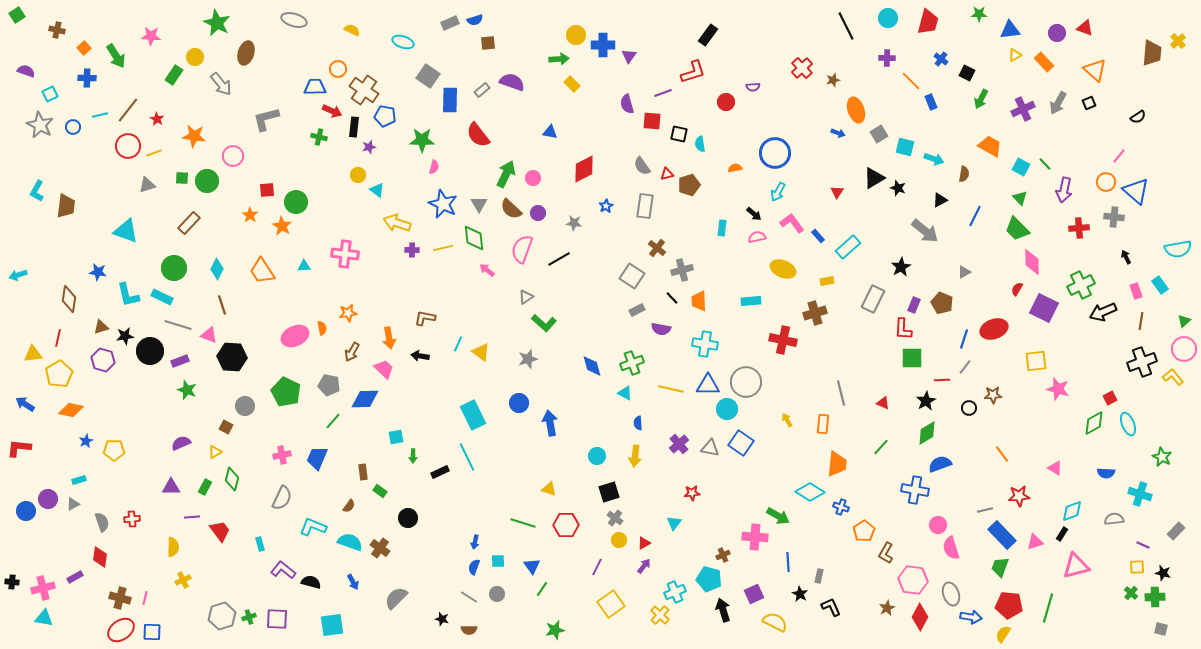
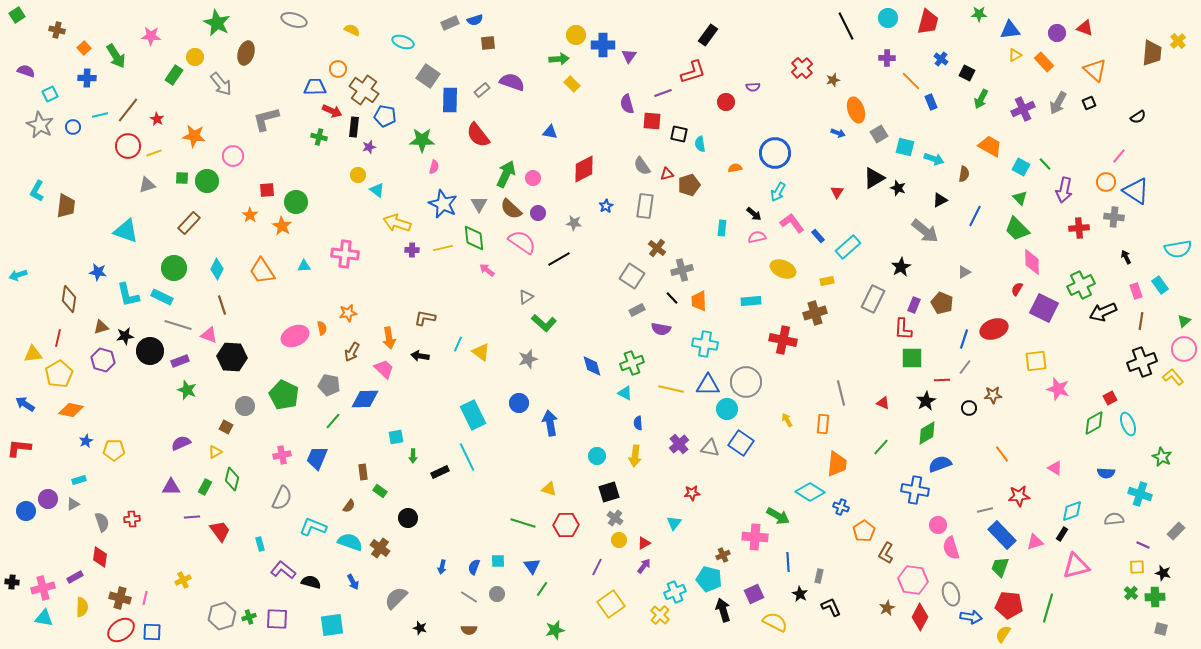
blue triangle at (1136, 191): rotated 8 degrees counterclockwise
pink semicircle at (522, 249): moved 7 px up; rotated 104 degrees clockwise
green pentagon at (286, 392): moved 2 px left, 3 px down
blue arrow at (475, 542): moved 33 px left, 25 px down
yellow semicircle at (173, 547): moved 91 px left, 60 px down
black star at (442, 619): moved 22 px left, 9 px down
